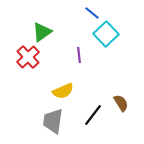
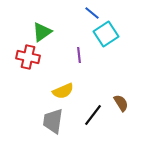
cyan square: rotated 10 degrees clockwise
red cross: rotated 35 degrees counterclockwise
